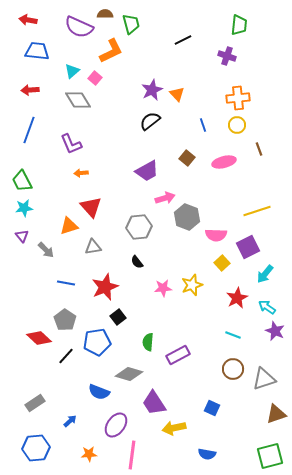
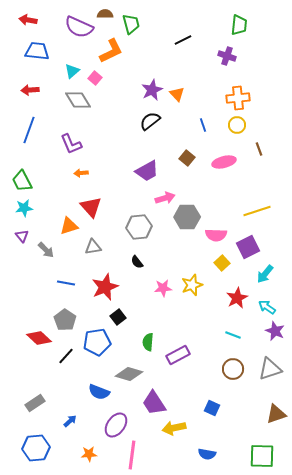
gray hexagon at (187, 217): rotated 20 degrees counterclockwise
gray triangle at (264, 379): moved 6 px right, 10 px up
green square at (270, 456): moved 8 px left; rotated 16 degrees clockwise
